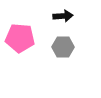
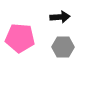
black arrow: moved 3 px left, 1 px down
